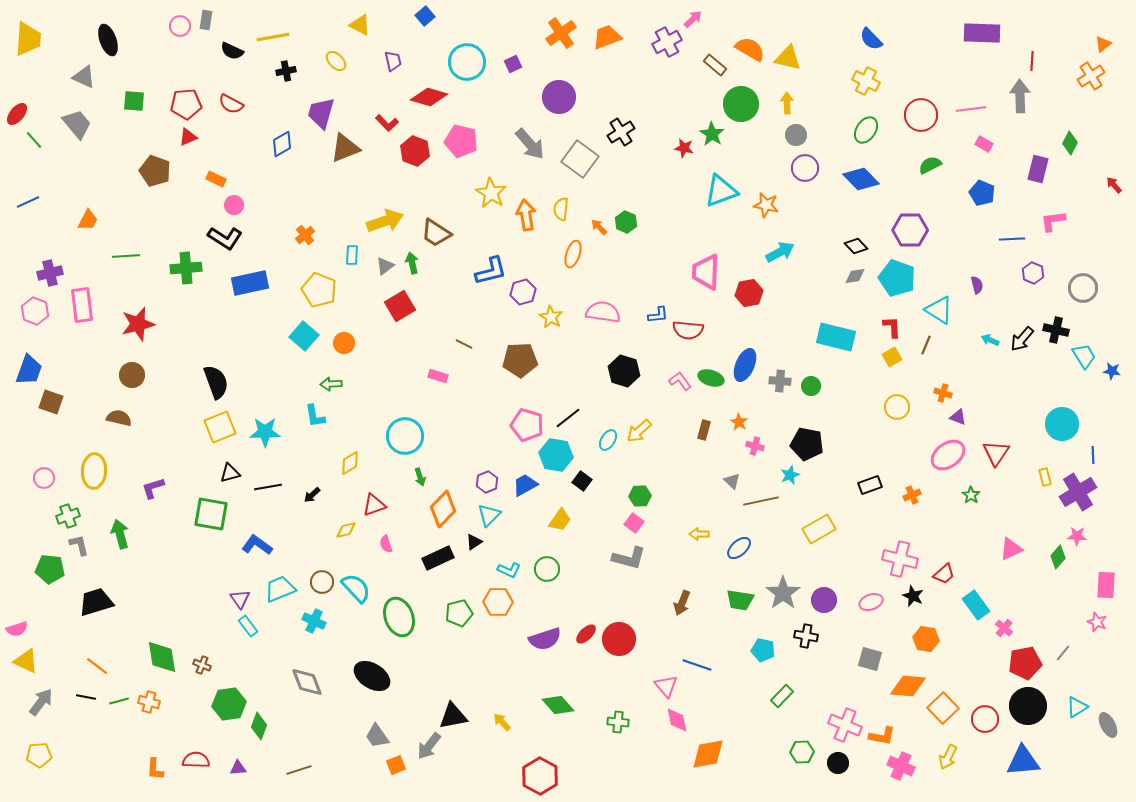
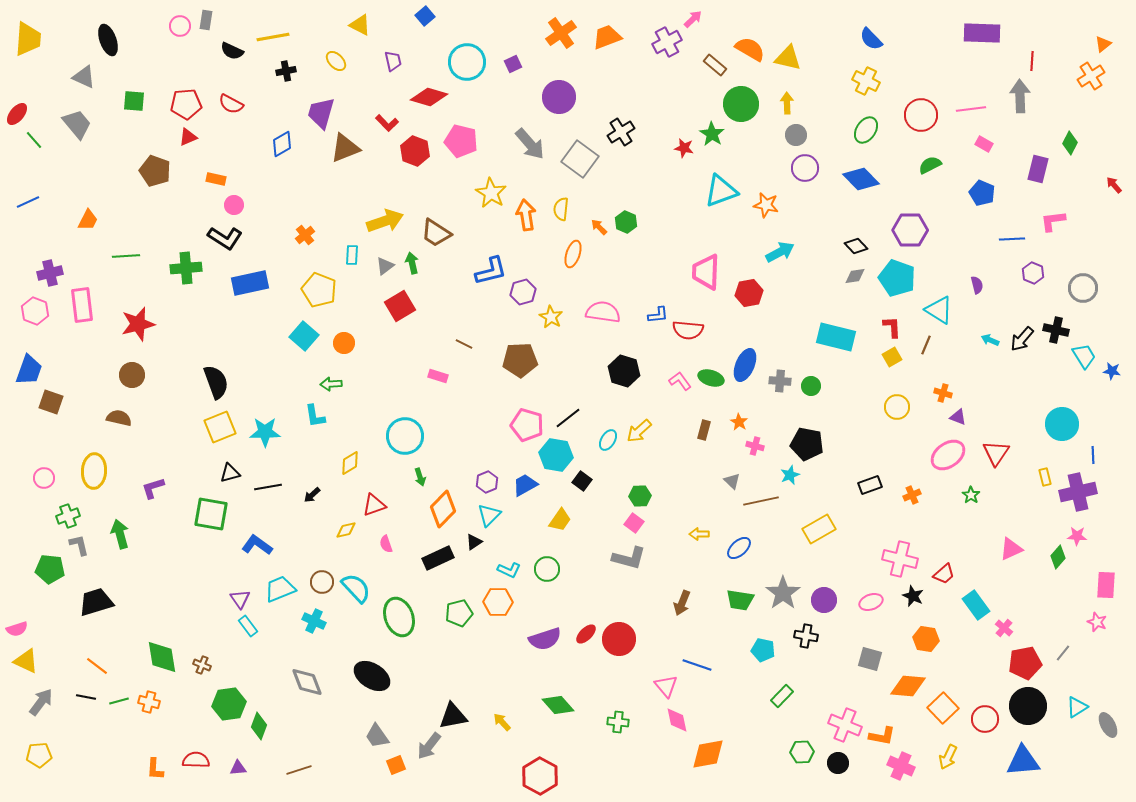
orange rectangle at (216, 179): rotated 12 degrees counterclockwise
purple cross at (1078, 492): rotated 18 degrees clockwise
